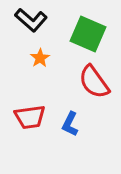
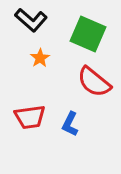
red semicircle: rotated 15 degrees counterclockwise
